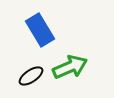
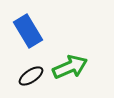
blue rectangle: moved 12 px left, 1 px down
